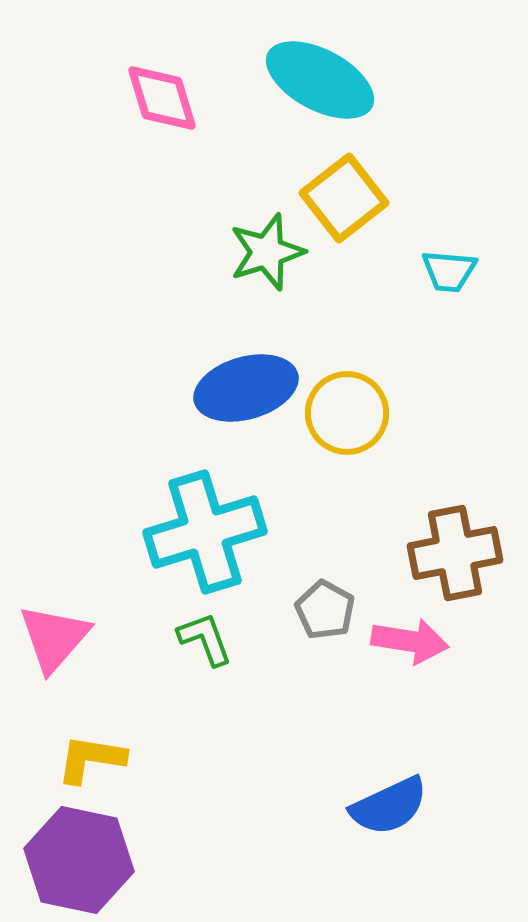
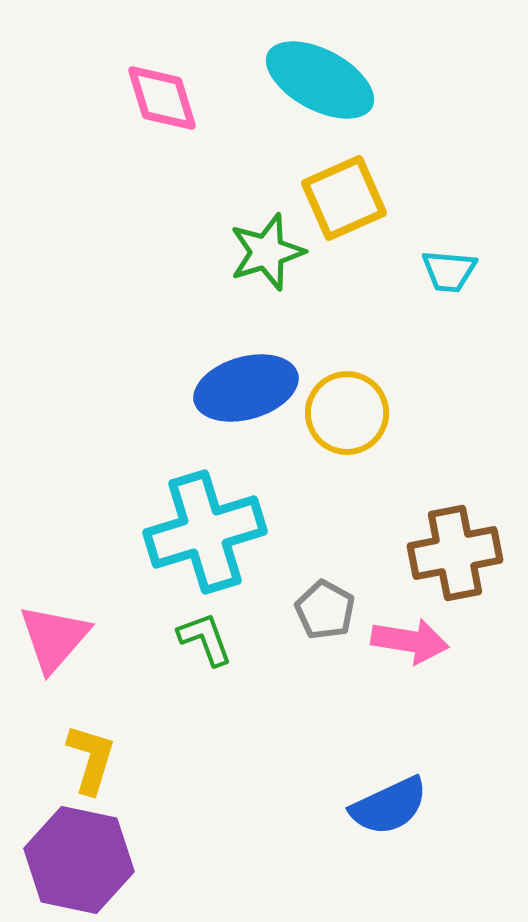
yellow square: rotated 14 degrees clockwise
yellow L-shape: rotated 98 degrees clockwise
